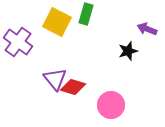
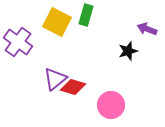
green rectangle: moved 1 px down
purple triangle: rotated 30 degrees clockwise
